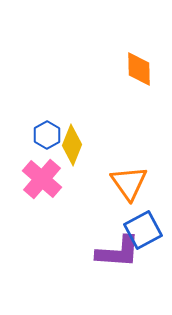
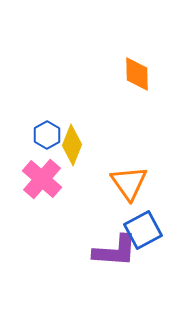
orange diamond: moved 2 px left, 5 px down
purple L-shape: moved 3 px left, 1 px up
